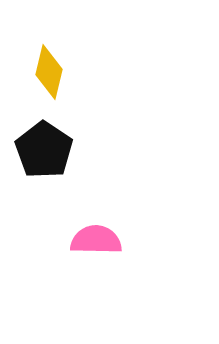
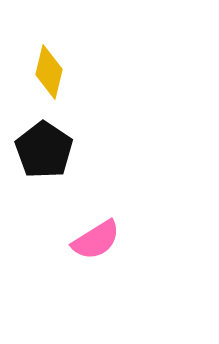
pink semicircle: rotated 147 degrees clockwise
